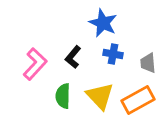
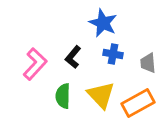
yellow triangle: moved 1 px right, 1 px up
orange rectangle: moved 3 px down
